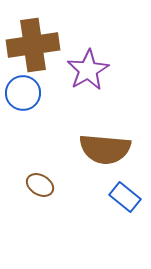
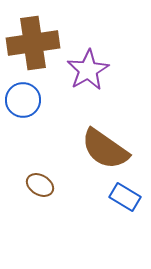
brown cross: moved 2 px up
blue circle: moved 7 px down
brown semicircle: rotated 30 degrees clockwise
blue rectangle: rotated 8 degrees counterclockwise
